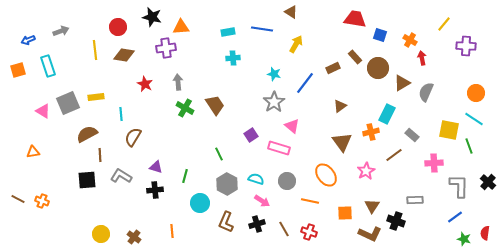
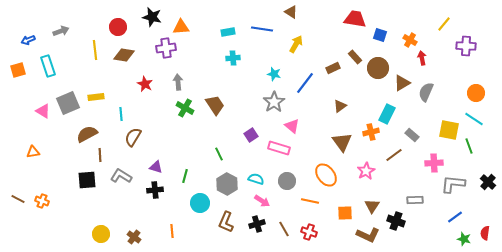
gray L-shape at (459, 186): moved 6 px left, 2 px up; rotated 85 degrees counterclockwise
brown L-shape at (370, 234): moved 2 px left, 1 px down
